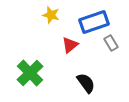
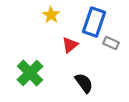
yellow star: rotated 18 degrees clockwise
blue rectangle: rotated 52 degrees counterclockwise
gray rectangle: rotated 35 degrees counterclockwise
black semicircle: moved 2 px left
